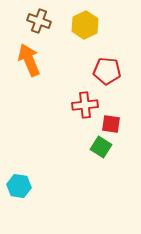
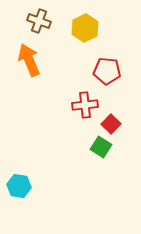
yellow hexagon: moved 3 px down
red square: rotated 36 degrees clockwise
